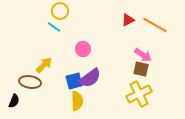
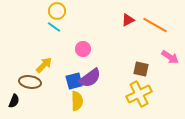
yellow circle: moved 3 px left
pink arrow: moved 27 px right, 2 px down
